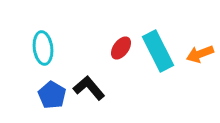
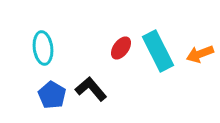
black L-shape: moved 2 px right, 1 px down
